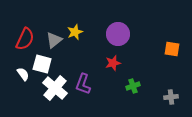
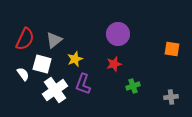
yellow star: moved 27 px down
red star: moved 1 px right, 1 px down
white cross: moved 2 px down; rotated 15 degrees clockwise
